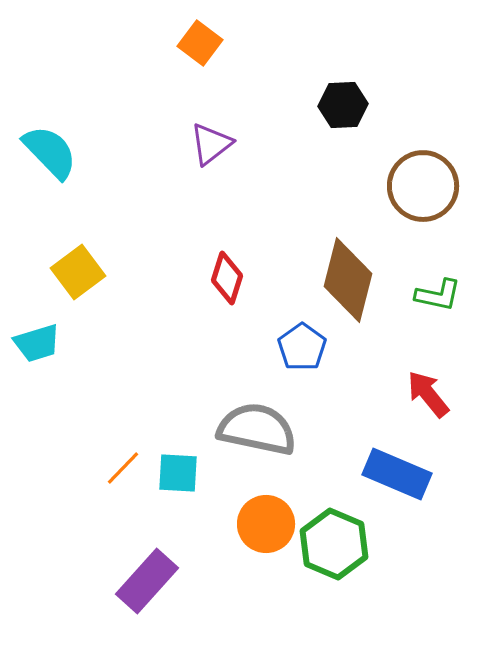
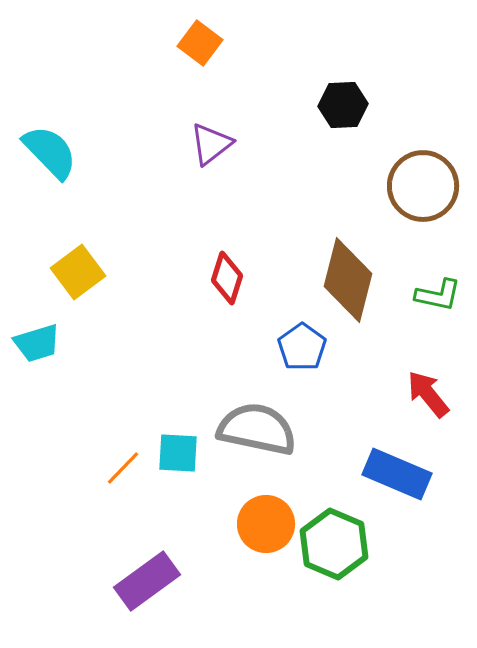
cyan square: moved 20 px up
purple rectangle: rotated 12 degrees clockwise
